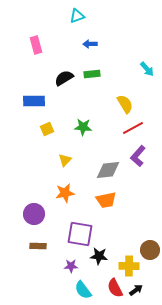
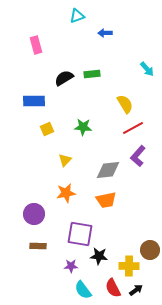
blue arrow: moved 15 px right, 11 px up
orange star: moved 1 px right
red semicircle: moved 2 px left
